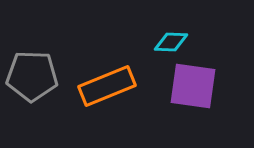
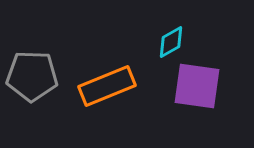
cyan diamond: rotated 32 degrees counterclockwise
purple square: moved 4 px right
